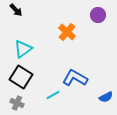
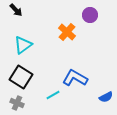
purple circle: moved 8 px left
cyan triangle: moved 4 px up
